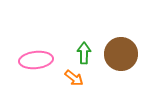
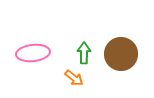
pink ellipse: moved 3 px left, 7 px up
